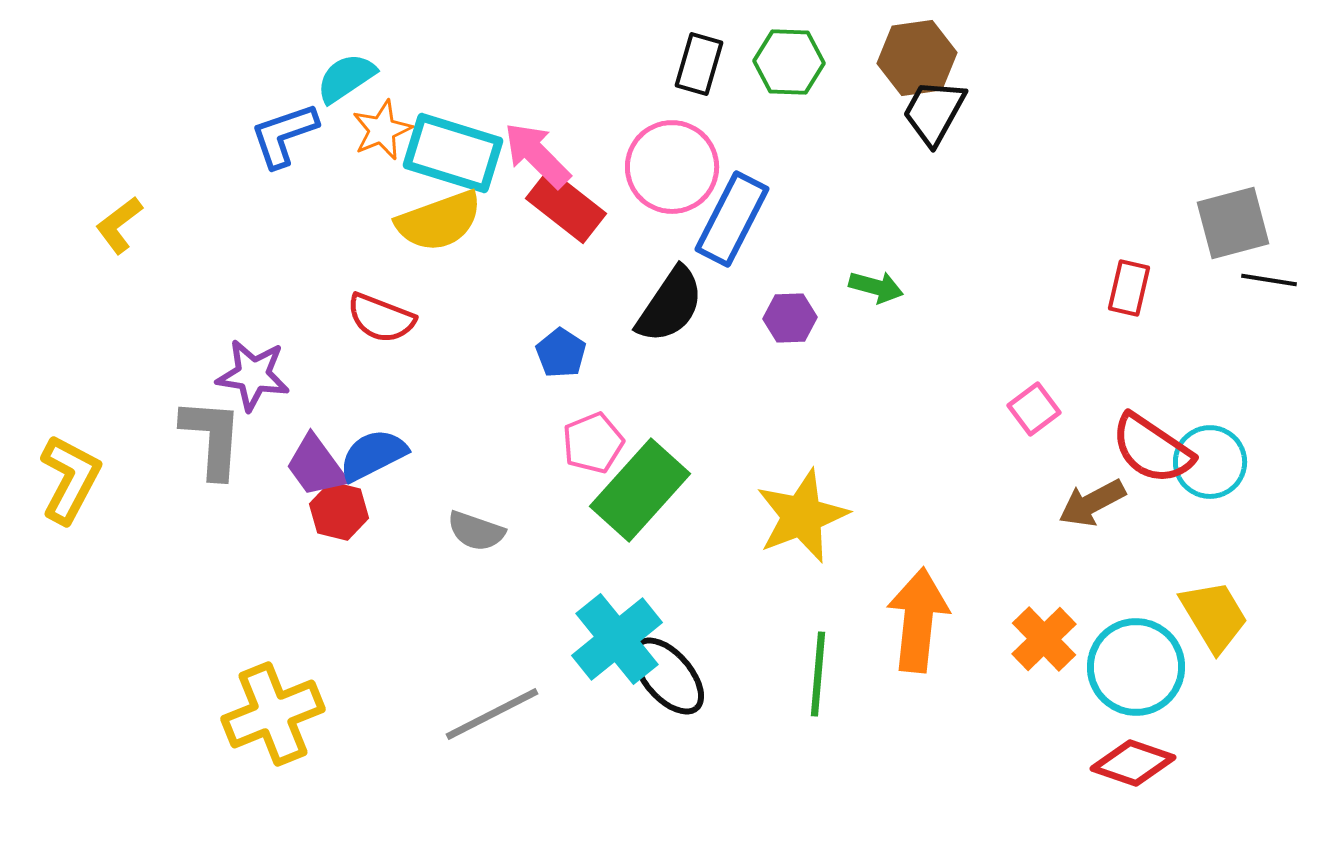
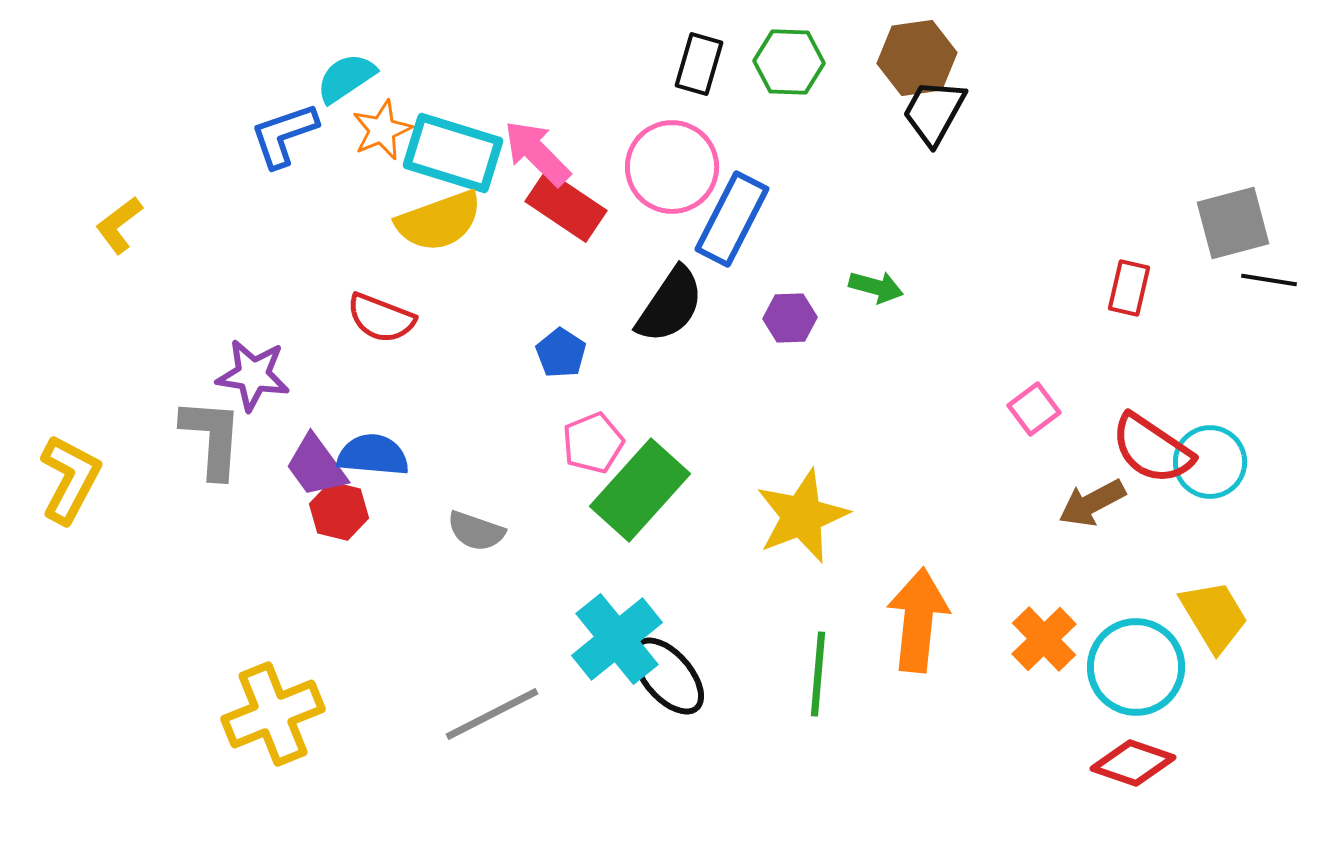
pink arrow at (537, 155): moved 2 px up
red rectangle at (566, 206): rotated 4 degrees counterclockwise
blue semicircle at (373, 455): rotated 32 degrees clockwise
